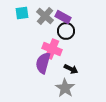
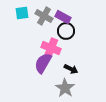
gray cross: moved 1 px left; rotated 12 degrees counterclockwise
pink cross: moved 1 px left, 1 px up
purple semicircle: rotated 15 degrees clockwise
